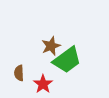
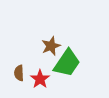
green trapezoid: moved 3 px down; rotated 20 degrees counterclockwise
red star: moved 3 px left, 5 px up
